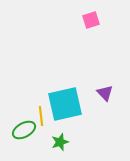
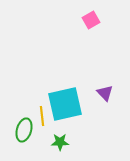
pink square: rotated 12 degrees counterclockwise
yellow line: moved 1 px right
green ellipse: rotated 45 degrees counterclockwise
green star: rotated 18 degrees clockwise
